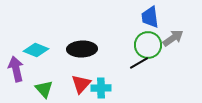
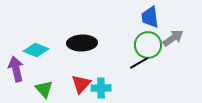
black ellipse: moved 6 px up
